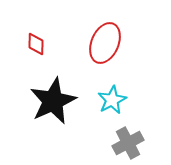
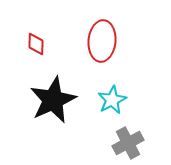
red ellipse: moved 3 px left, 2 px up; rotated 18 degrees counterclockwise
black star: moved 1 px up
